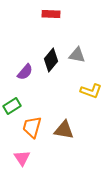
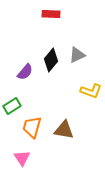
gray triangle: rotated 36 degrees counterclockwise
